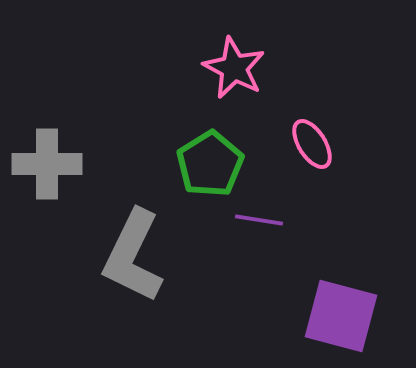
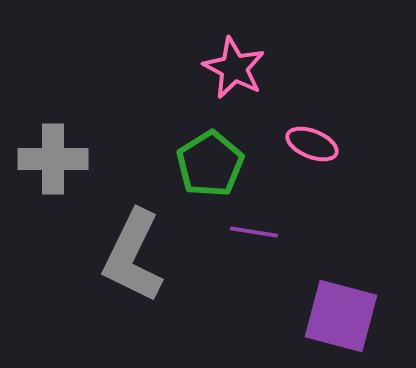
pink ellipse: rotated 36 degrees counterclockwise
gray cross: moved 6 px right, 5 px up
purple line: moved 5 px left, 12 px down
